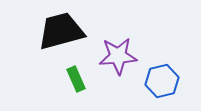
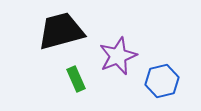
purple star: rotated 18 degrees counterclockwise
